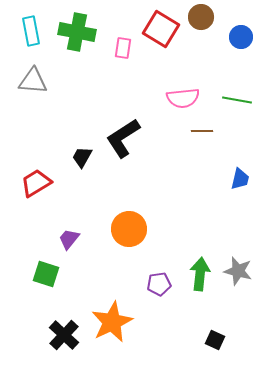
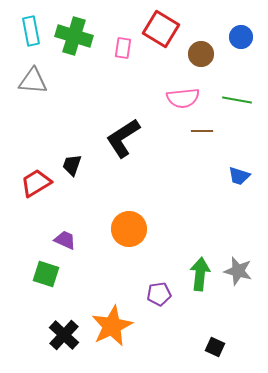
brown circle: moved 37 px down
green cross: moved 3 px left, 4 px down; rotated 6 degrees clockwise
black trapezoid: moved 10 px left, 8 px down; rotated 10 degrees counterclockwise
blue trapezoid: moved 1 px left, 3 px up; rotated 95 degrees clockwise
purple trapezoid: moved 4 px left, 1 px down; rotated 75 degrees clockwise
purple pentagon: moved 10 px down
orange star: moved 4 px down
black square: moved 7 px down
